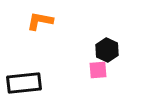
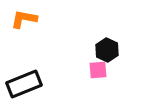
orange L-shape: moved 16 px left, 2 px up
black rectangle: moved 1 px down; rotated 16 degrees counterclockwise
